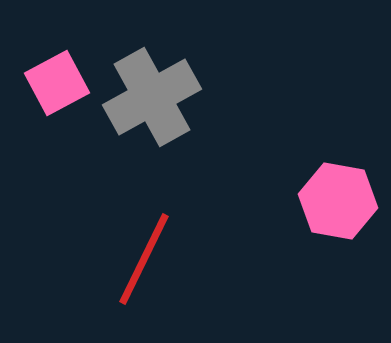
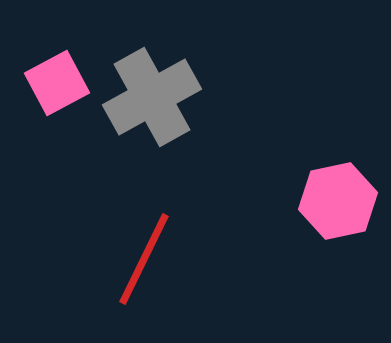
pink hexagon: rotated 22 degrees counterclockwise
